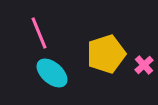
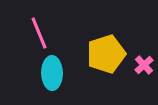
cyan ellipse: rotated 48 degrees clockwise
